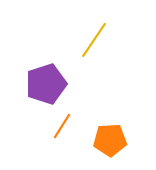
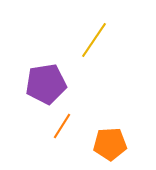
purple pentagon: rotated 9 degrees clockwise
orange pentagon: moved 4 px down
